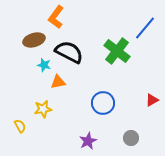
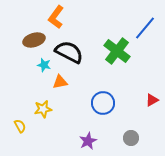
orange triangle: moved 2 px right
